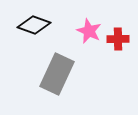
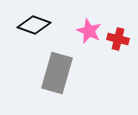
red cross: rotated 15 degrees clockwise
gray rectangle: moved 1 px up; rotated 9 degrees counterclockwise
